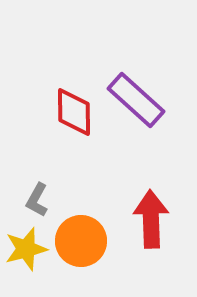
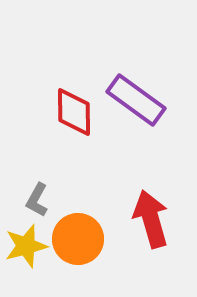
purple rectangle: rotated 6 degrees counterclockwise
red arrow: rotated 14 degrees counterclockwise
orange circle: moved 3 px left, 2 px up
yellow star: moved 3 px up
